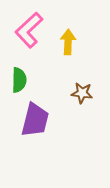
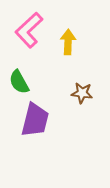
green semicircle: moved 2 px down; rotated 150 degrees clockwise
